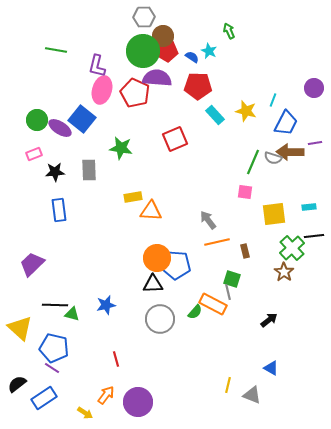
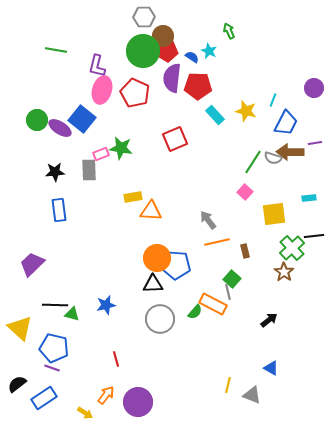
purple semicircle at (157, 78): moved 15 px right; rotated 88 degrees counterclockwise
pink rectangle at (34, 154): moved 67 px right
green line at (253, 162): rotated 10 degrees clockwise
pink square at (245, 192): rotated 35 degrees clockwise
cyan rectangle at (309, 207): moved 9 px up
green square at (232, 279): rotated 24 degrees clockwise
purple line at (52, 368): rotated 14 degrees counterclockwise
